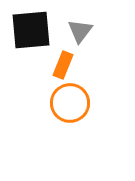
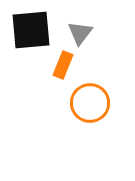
gray triangle: moved 2 px down
orange circle: moved 20 px right
